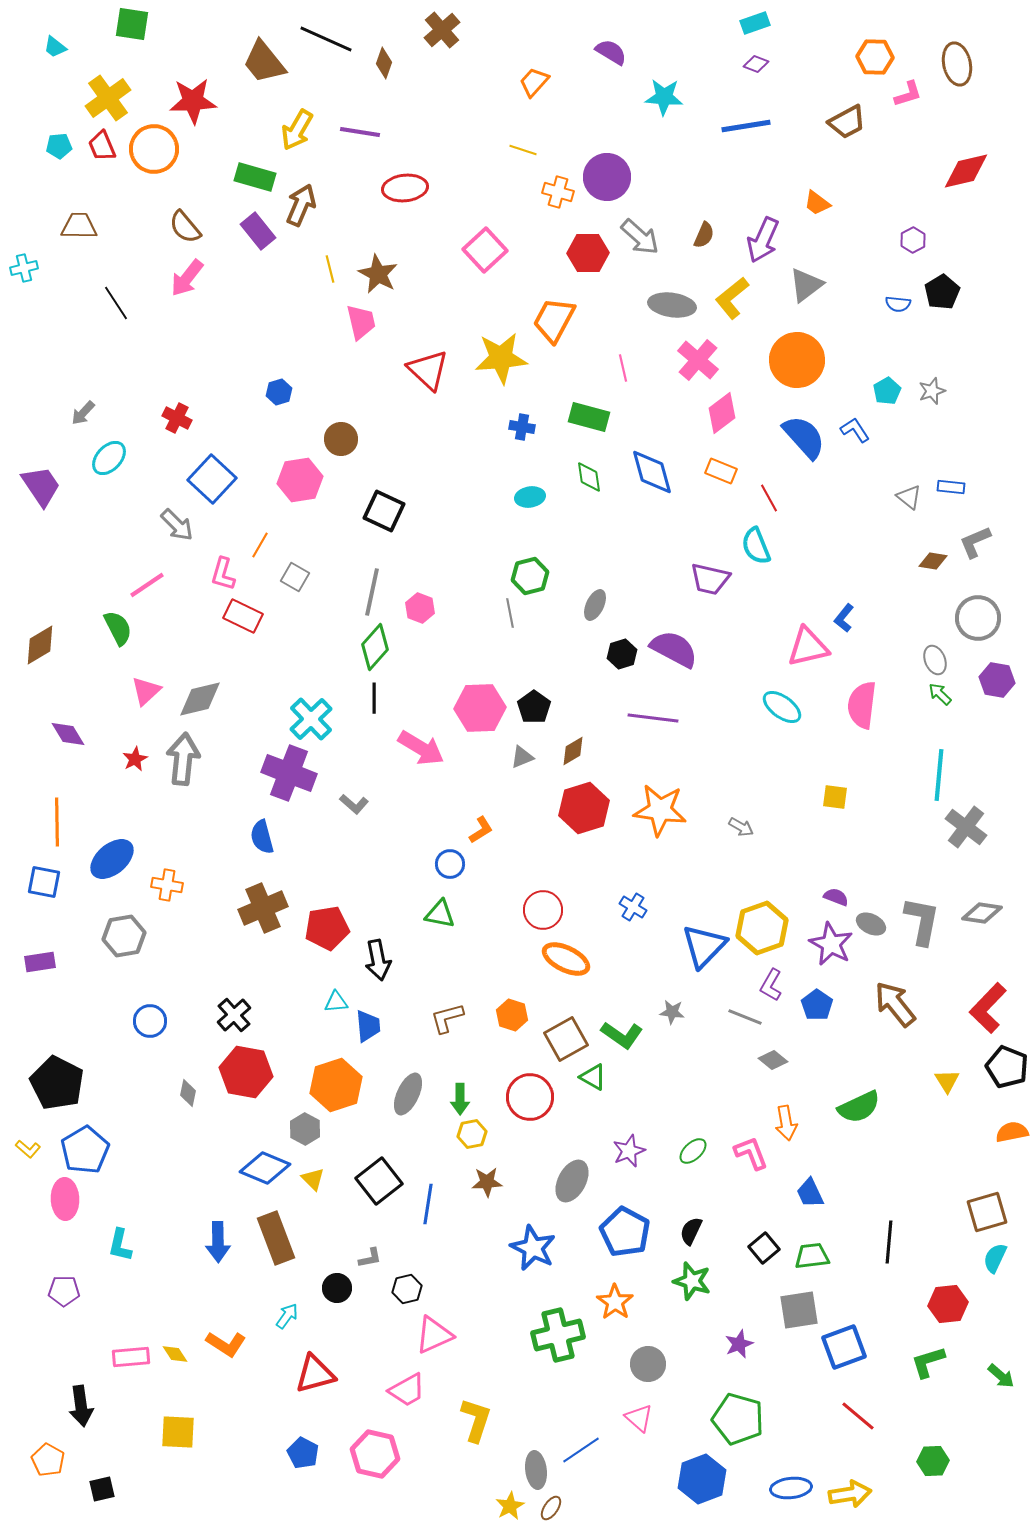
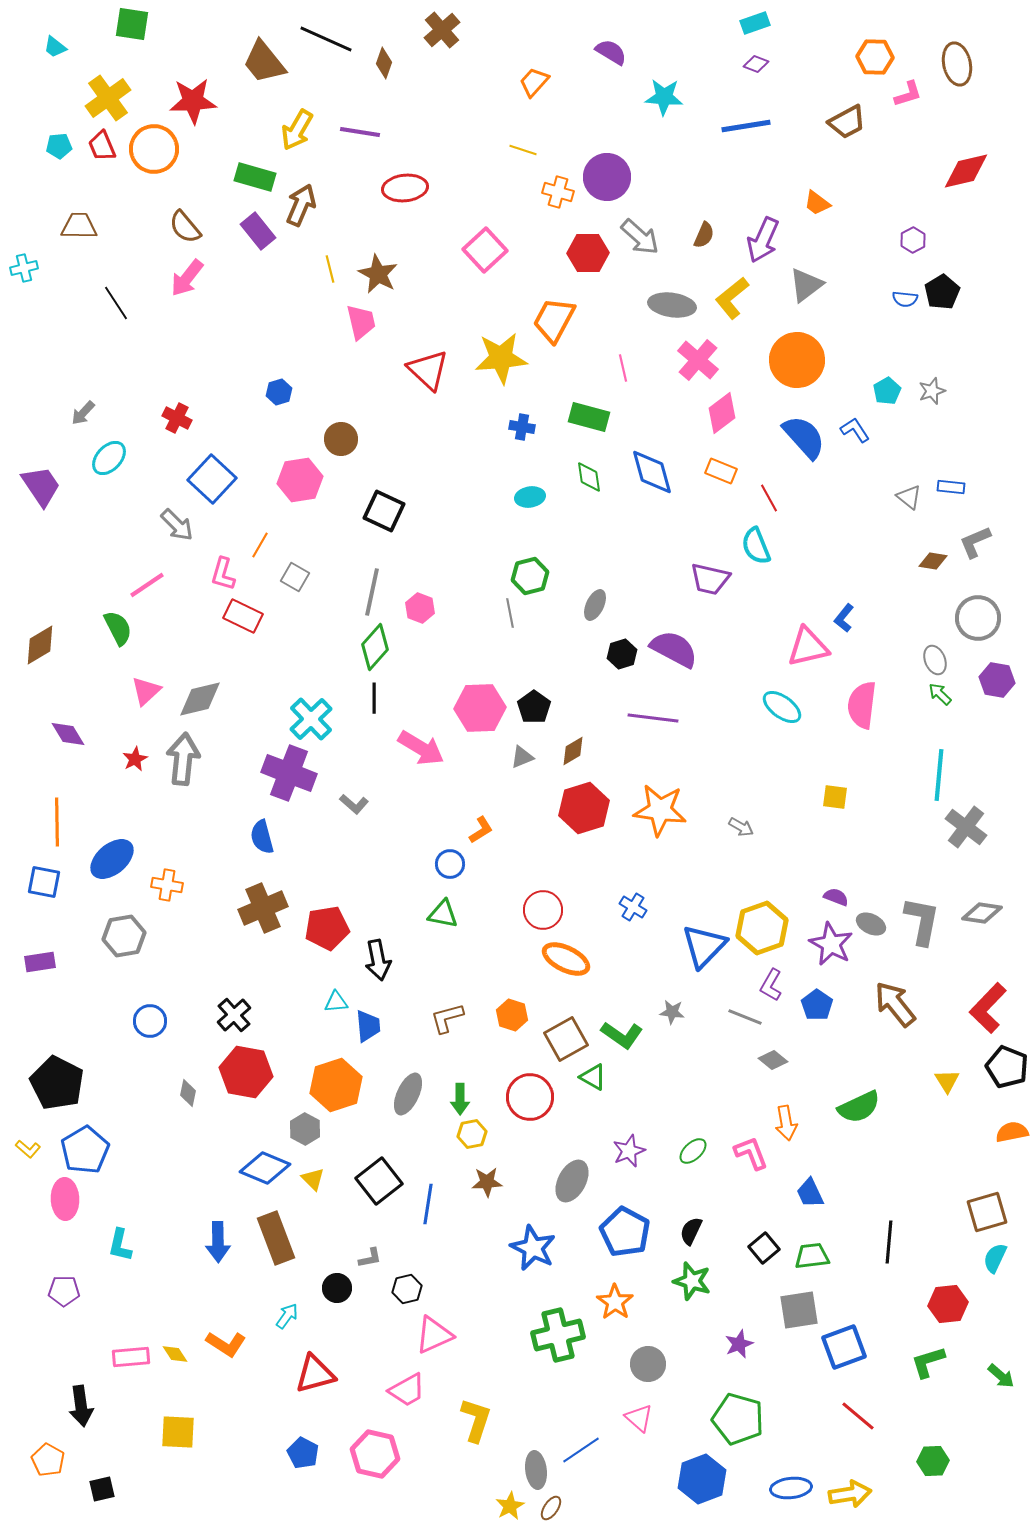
blue semicircle at (898, 304): moved 7 px right, 5 px up
green triangle at (440, 914): moved 3 px right
